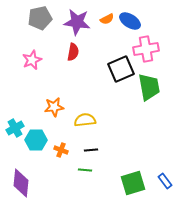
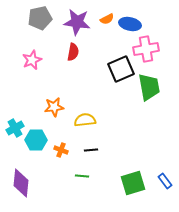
blue ellipse: moved 3 px down; rotated 20 degrees counterclockwise
green line: moved 3 px left, 6 px down
